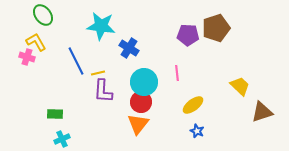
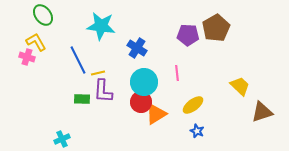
brown pentagon: rotated 12 degrees counterclockwise
blue cross: moved 8 px right
blue line: moved 2 px right, 1 px up
green rectangle: moved 27 px right, 15 px up
orange triangle: moved 18 px right, 10 px up; rotated 20 degrees clockwise
